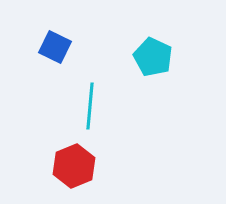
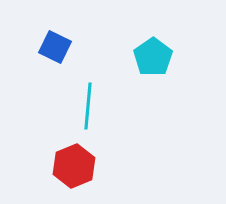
cyan pentagon: rotated 12 degrees clockwise
cyan line: moved 2 px left
